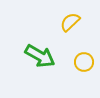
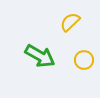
yellow circle: moved 2 px up
